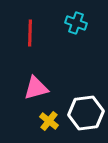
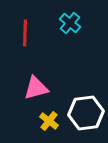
cyan cross: moved 6 px left; rotated 20 degrees clockwise
red line: moved 5 px left
